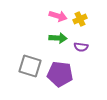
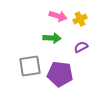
green arrow: moved 6 px left
purple semicircle: rotated 144 degrees clockwise
gray square: rotated 25 degrees counterclockwise
